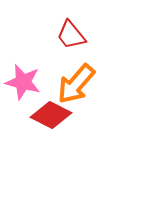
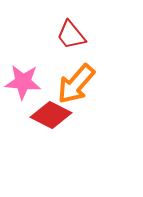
pink star: rotated 9 degrees counterclockwise
